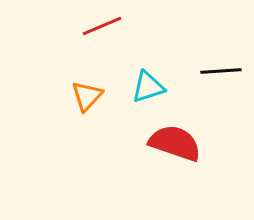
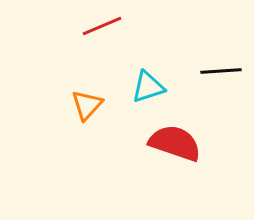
orange triangle: moved 9 px down
